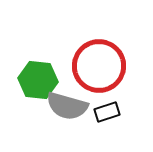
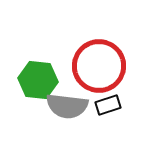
gray semicircle: rotated 9 degrees counterclockwise
black rectangle: moved 1 px right, 7 px up
